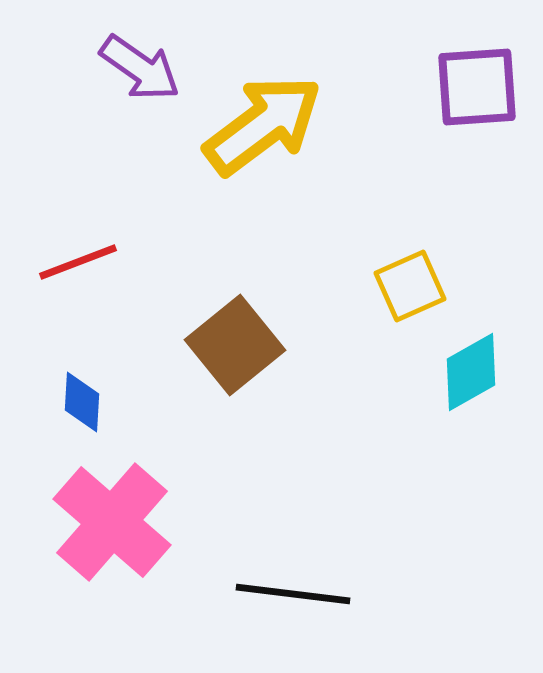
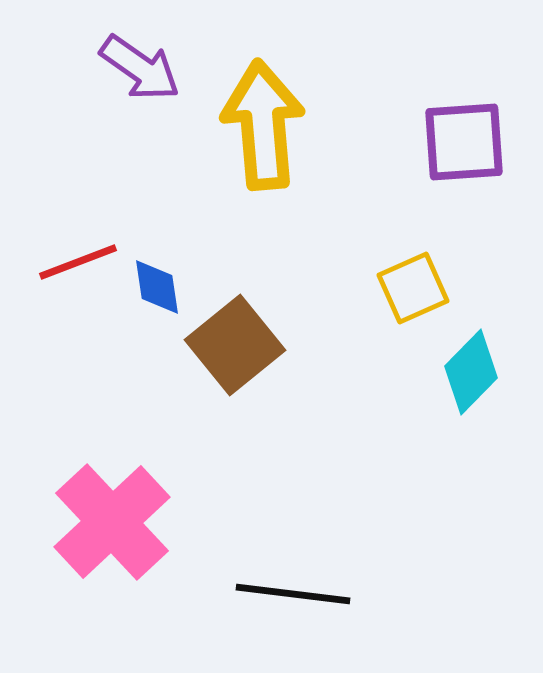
purple square: moved 13 px left, 55 px down
yellow arrow: rotated 58 degrees counterclockwise
yellow square: moved 3 px right, 2 px down
cyan diamond: rotated 16 degrees counterclockwise
blue diamond: moved 75 px right, 115 px up; rotated 12 degrees counterclockwise
pink cross: rotated 6 degrees clockwise
